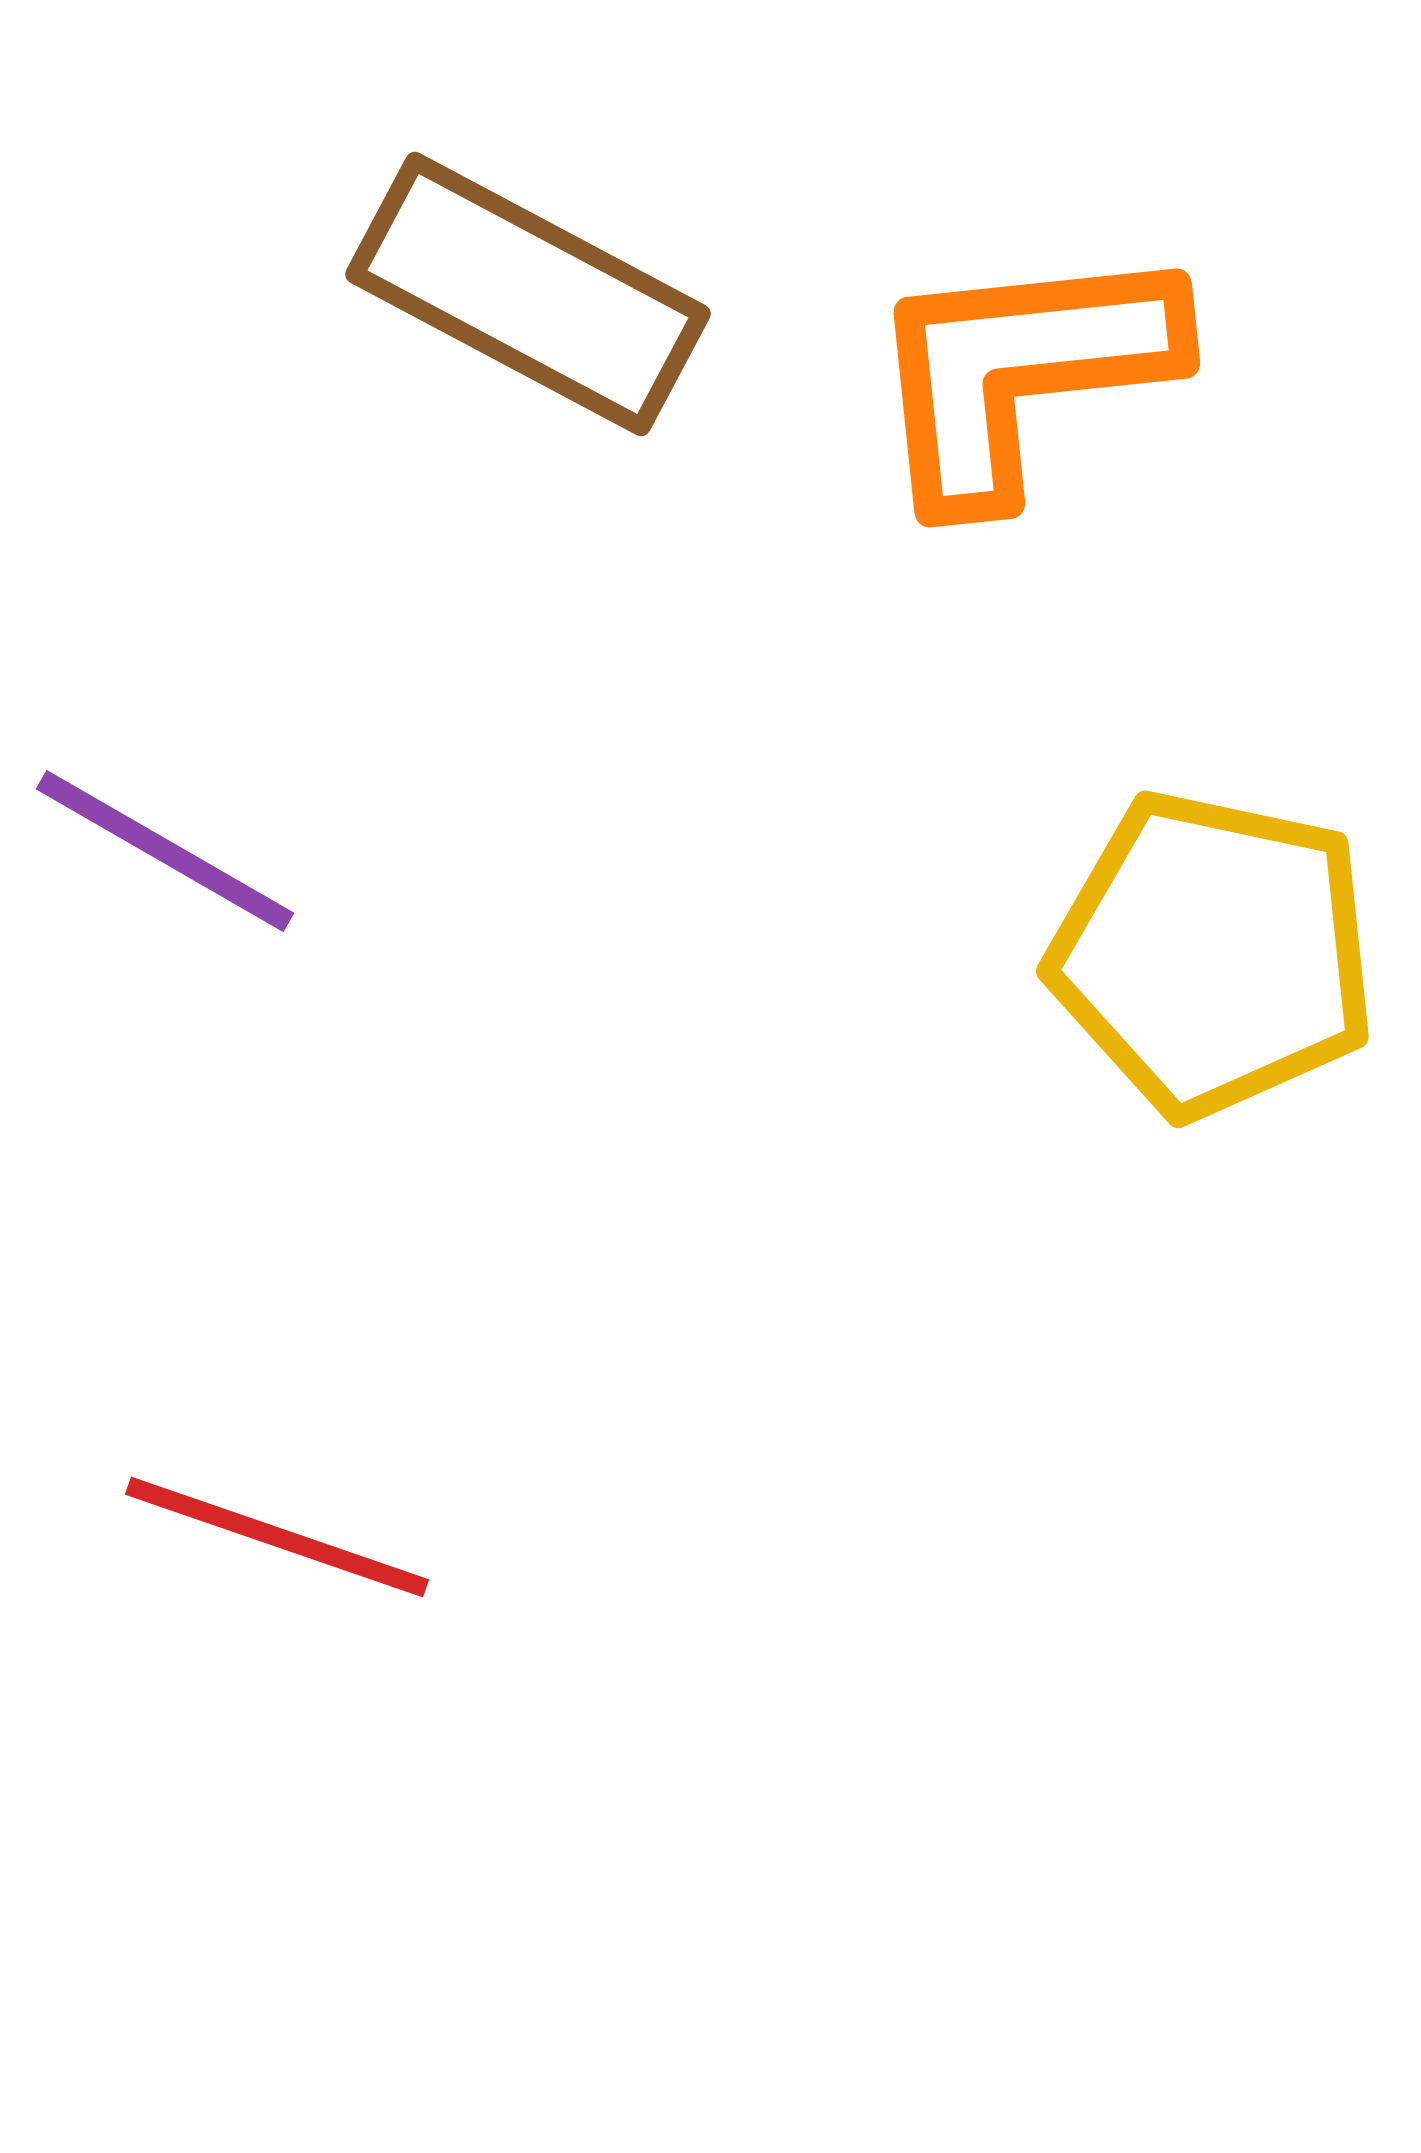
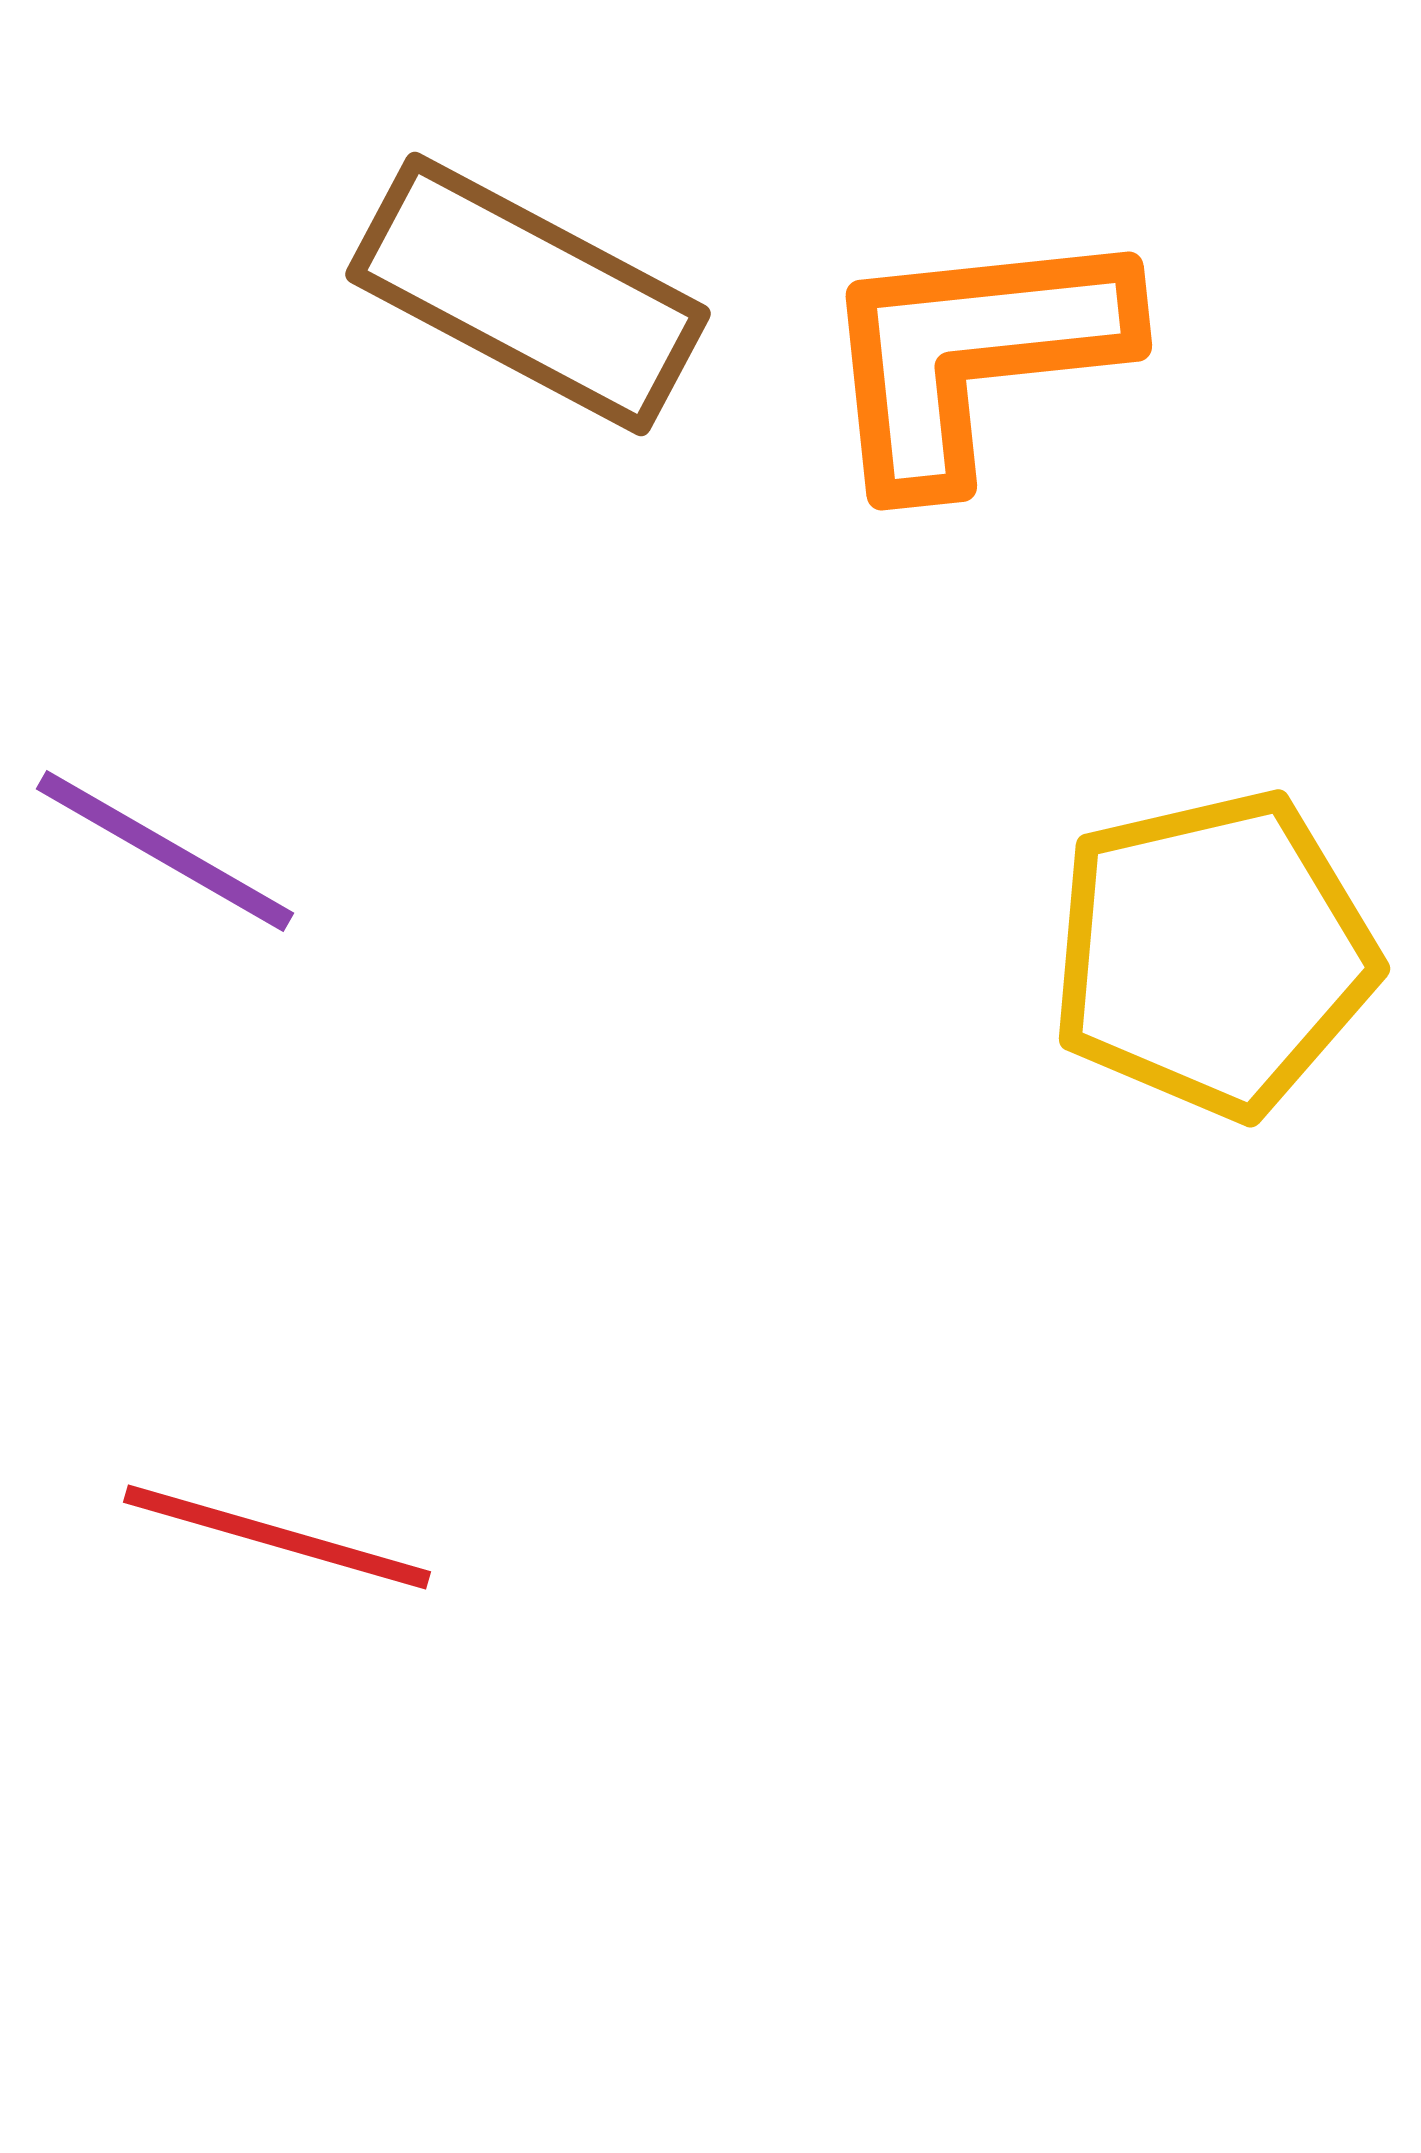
orange L-shape: moved 48 px left, 17 px up
yellow pentagon: rotated 25 degrees counterclockwise
red line: rotated 3 degrees counterclockwise
